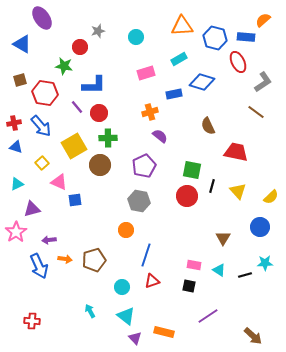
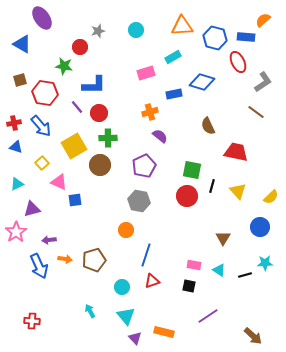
cyan circle at (136, 37): moved 7 px up
cyan rectangle at (179, 59): moved 6 px left, 2 px up
cyan triangle at (126, 316): rotated 12 degrees clockwise
